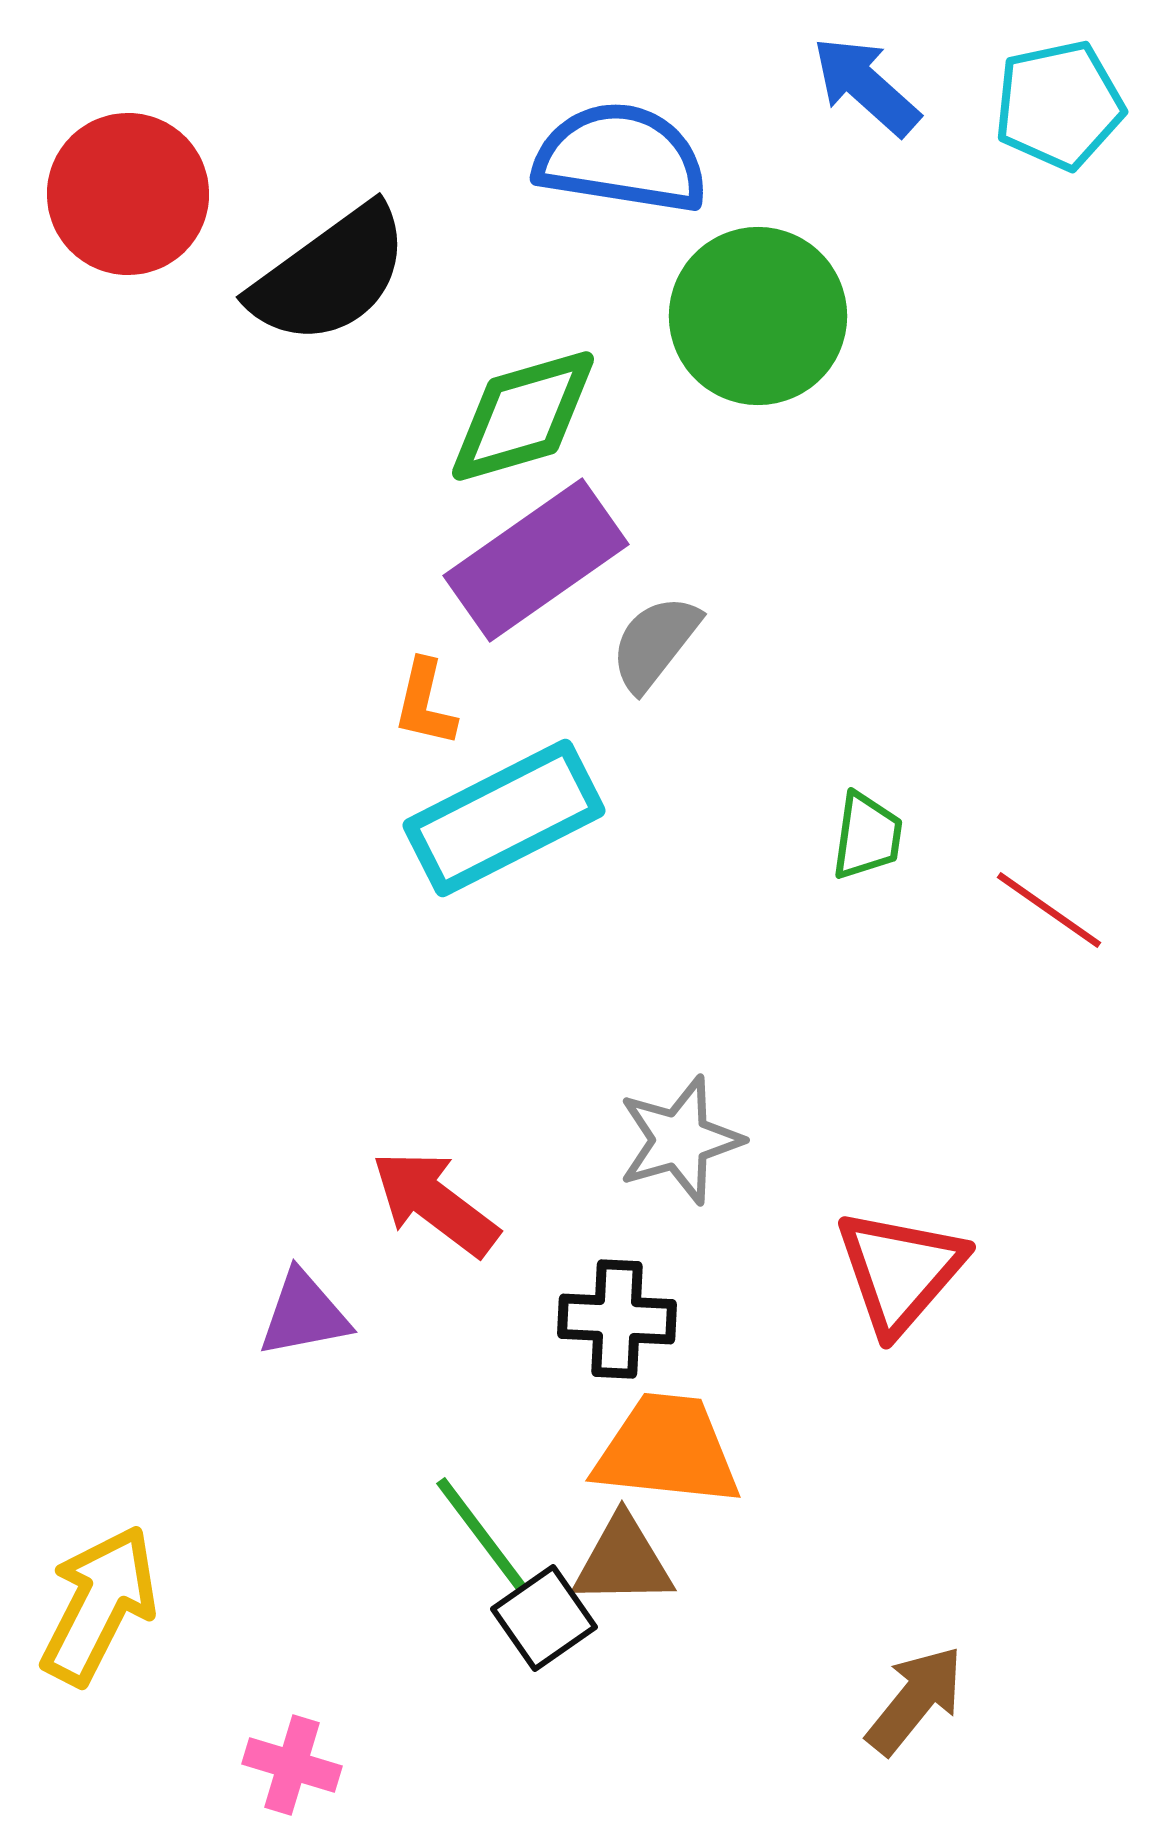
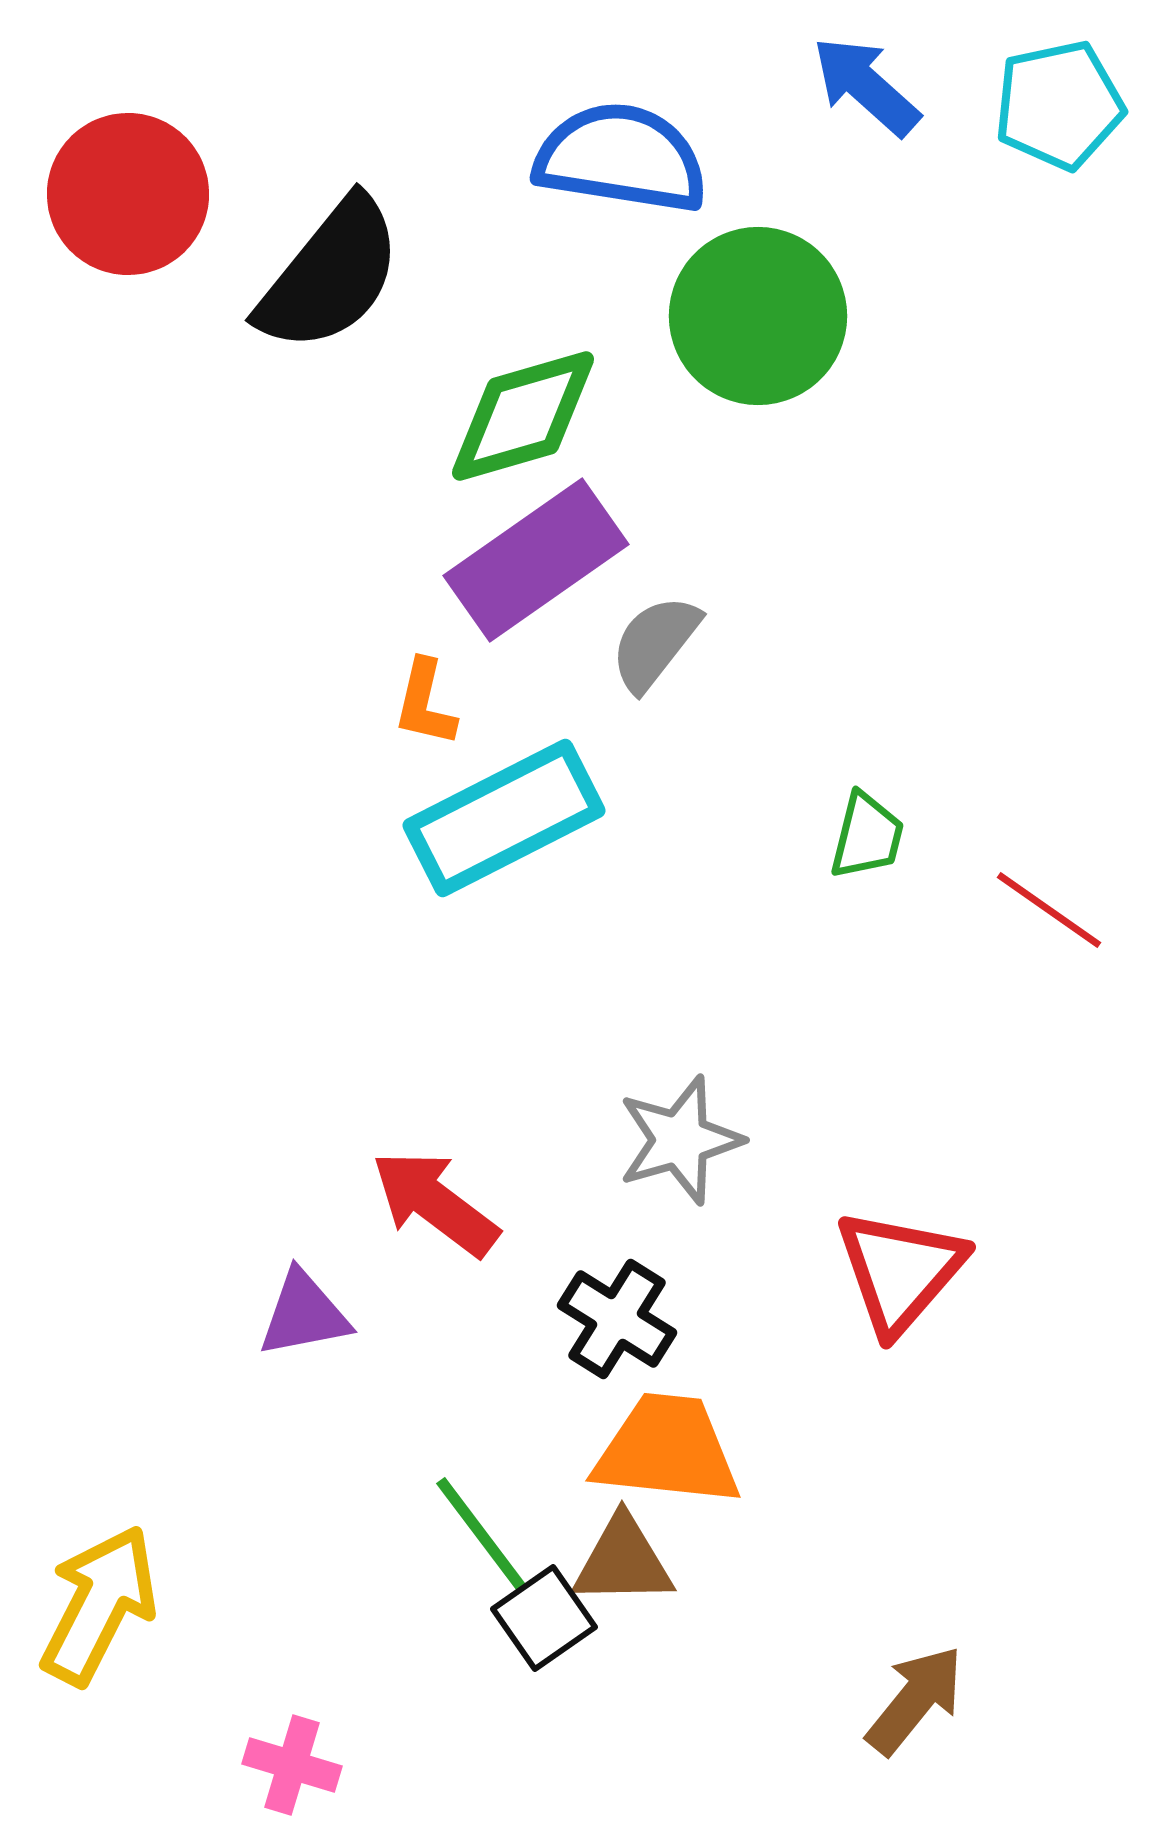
black semicircle: rotated 15 degrees counterclockwise
green trapezoid: rotated 6 degrees clockwise
black cross: rotated 29 degrees clockwise
